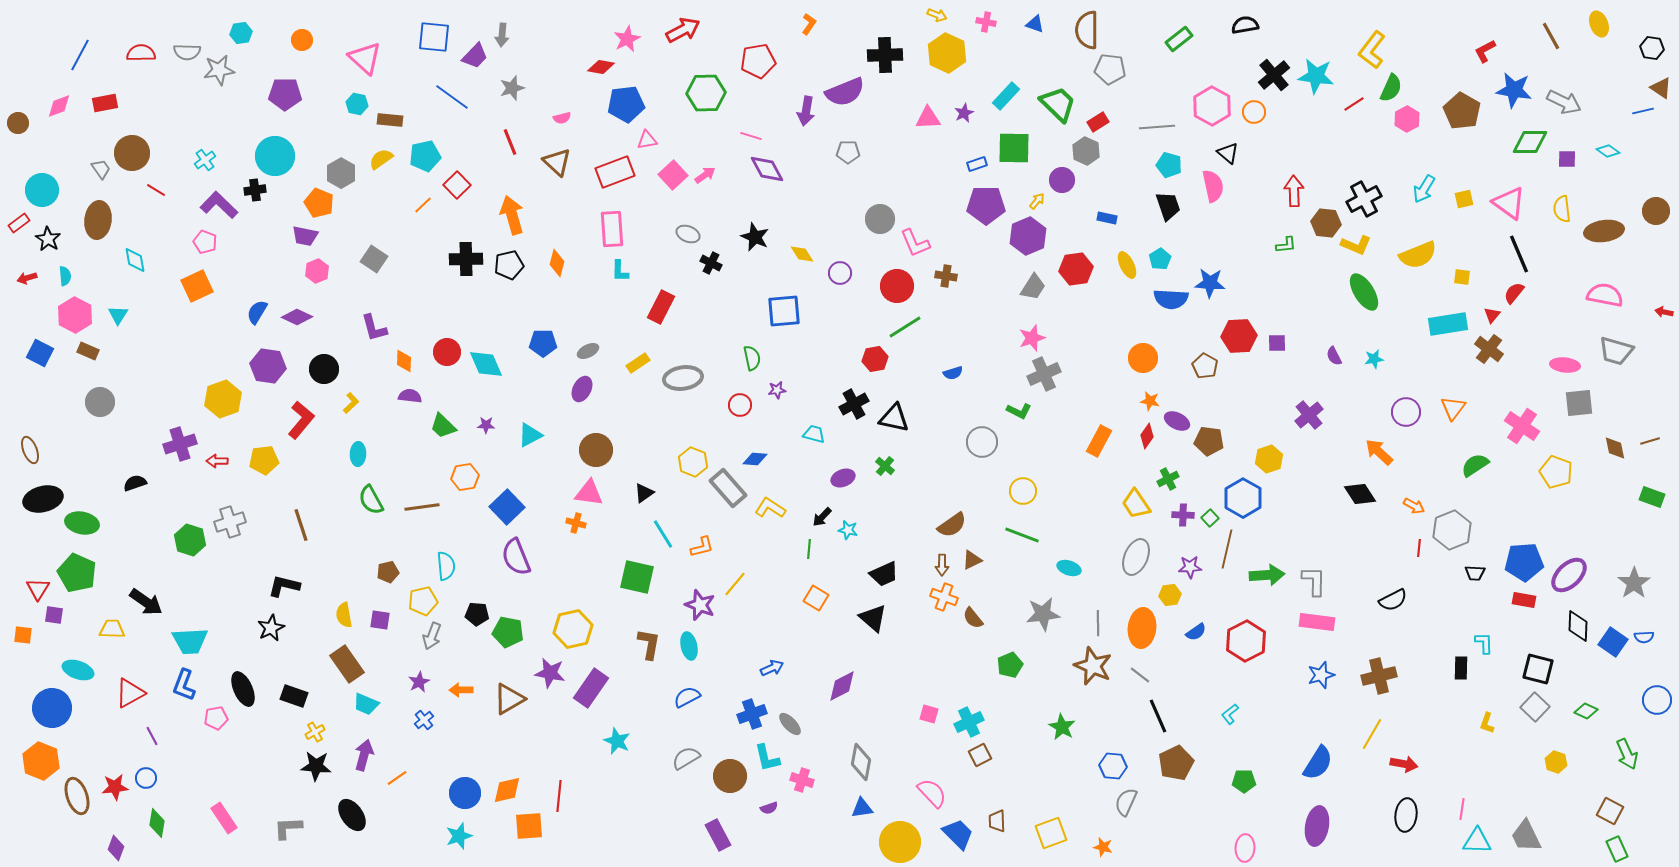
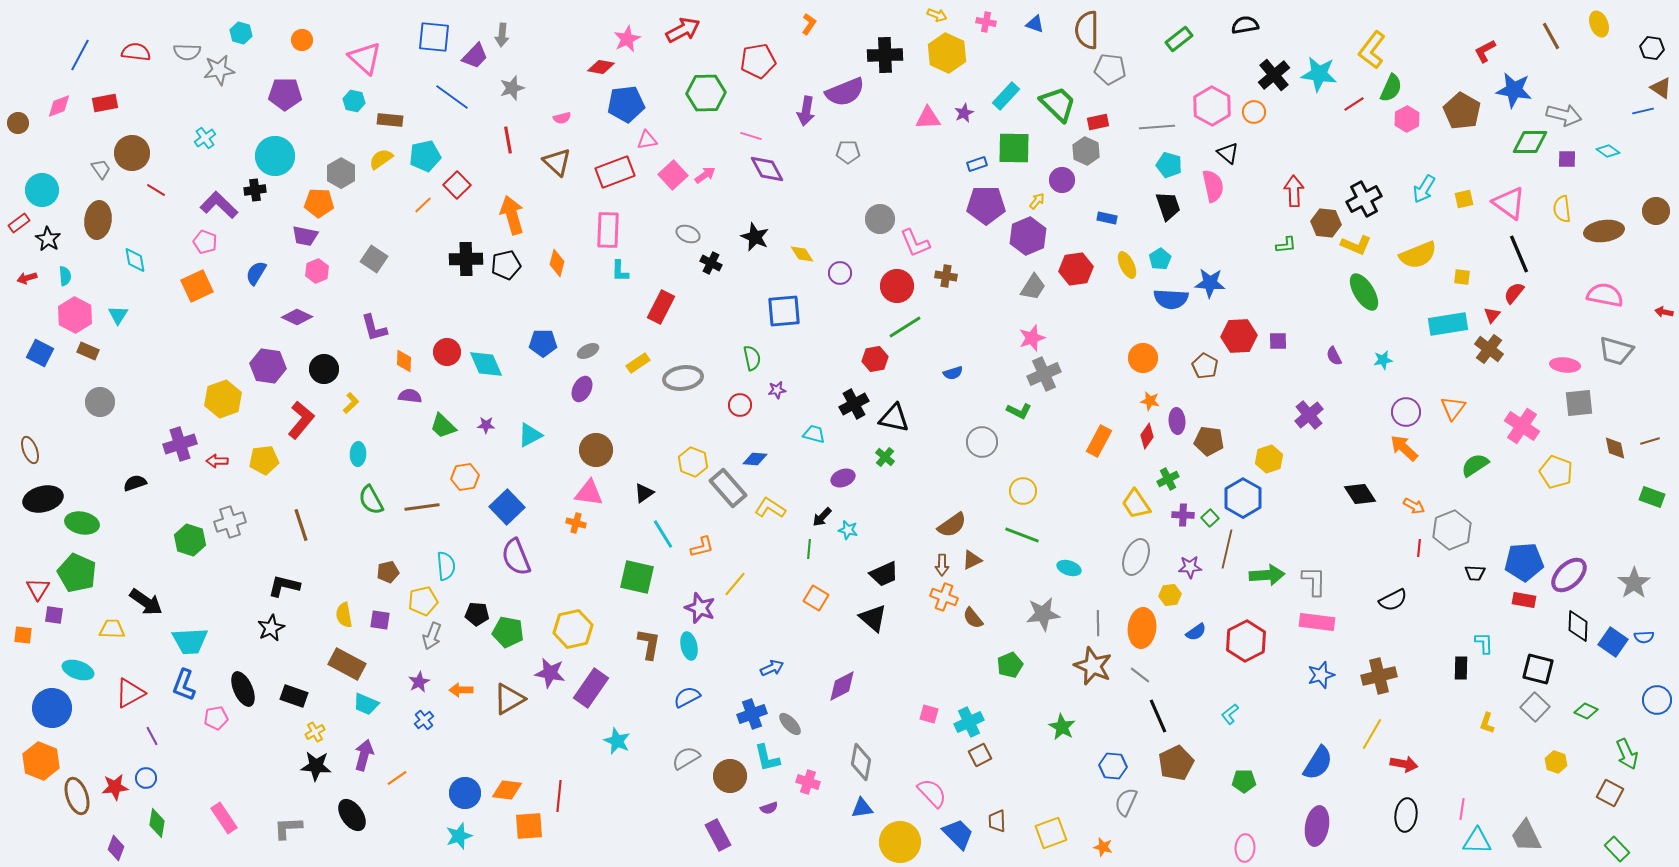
cyan hexagon at (241, 33): rotated 25 degrees clockwise
red semicircle at (141, 53): moved 5 px left, 1 px up; rotated 8 degrees clockwise
cyan star at (1316, 76): moved 3 px right, 2 px up
gray arrow at (1564, 102): moved 13 px down; rotated 12 degrees counterclockwise
cyan hexagon at (357, 104): moved 3 px left, 3 px up
red rectangle at (1098, 122): rotated 20 degrees clockwise
red line at (510, 142): moved 2 px left, 2 px up; rotated 12 degrees clockwise
cyan cross at (205, 160): moved 22 px up
orange pentagon at (319, 203): rotated 20 degrees counterclockwise
pink rectangle at (612, 229): moved 4 px left, 1 px down; rotated 6 degrees clockwise
black pentagon at (509, 265): moved 3 px left
blue semicircle at (257, 312): moved 1 px left, 39 px up
purple square at (1277, 343): moved 1 px right, 2 px up
cyan star at (1374, 359): moved 9 px right, 1 px down
purple ellipse at (1177, 421): rotated 60 degrees clockwise
orange arrow at (1379, 452): moved 25 px right, 4 px up
green cross at (885, 466): moved 9 px up
purple star at (700, 605): moved 3 px down
brown rectangle at (347, 664): rotated 27 degrees counterclockwise
pink cross at (802, 780): moved 6 px right, 2 px down
orange diamond at (507, 790): rotated 20 degrees clockwise
brown square at (1610, 811): moved 18 px up
green rectangle at (1617, 849): rotated 20 degrees counterclockwise
